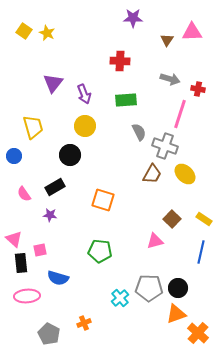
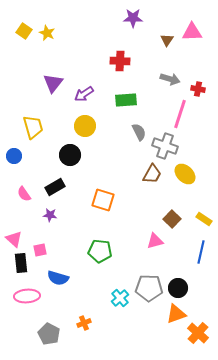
purple arrow at (84, 94): rotated 78 degrees clockwise
